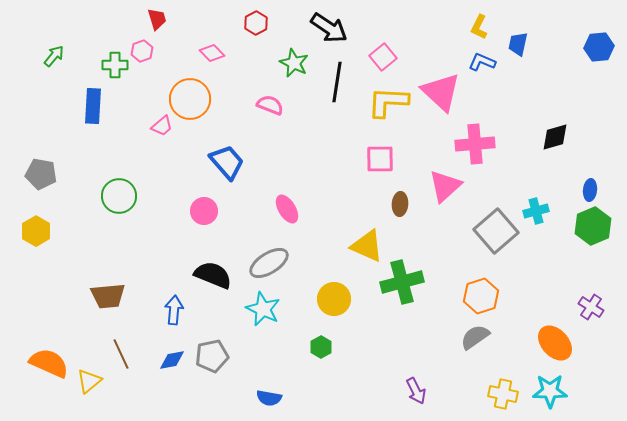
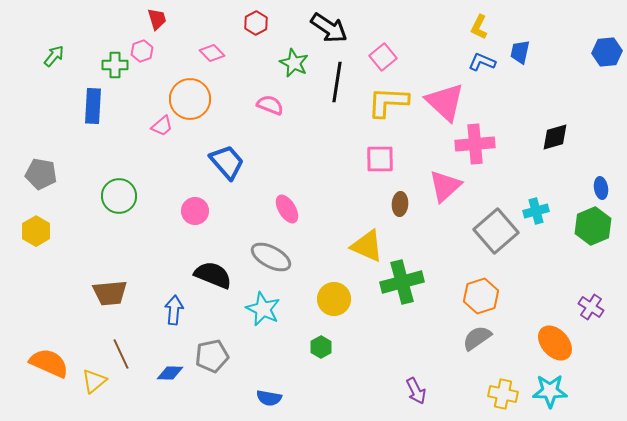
blue trapezoid at (518, 44): moved 2 px right, 8 px down
blue hexagon at (599, 47): moved 8 px right, 5 px down
pink triangle at (441, 92): moved 4 px right, 10 px down
blue ellipse at (590, 190): moved 11 px right, 2 px up; rotated 15 degrees counterclockwise
pink circle at (204, 211): moved 9 px left
gray ellipse at (269, 263): moved 2 px right, 6 px up; rotated 60 degrees clockwise
brown trapezoid at (108, 296): moved 2 px right, 3 px up
gray semicircle at (475, 337): moved 2 px right, 1 px down
blue diamond at (172, 360): moved 2 px left, 13 px down; rotated 12 degrees clockwise
yellow triangle at (89, 381): moved 5 px right
